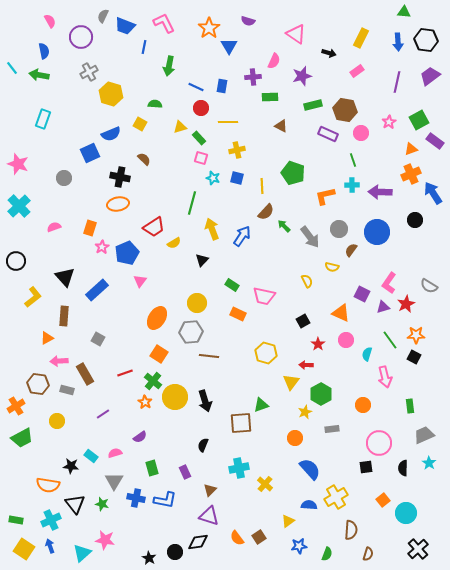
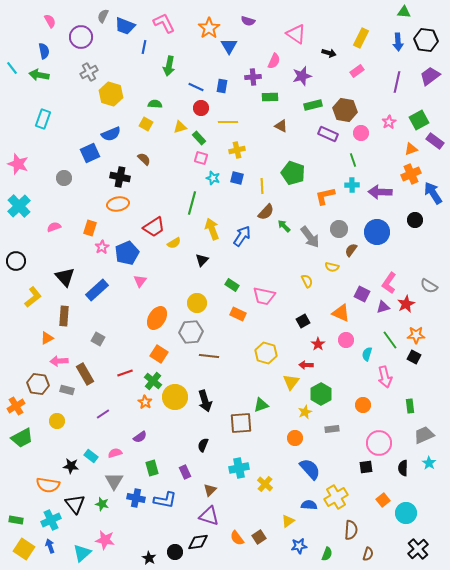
yellow square at (140, 124): moved 6 px right
